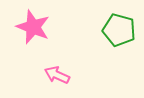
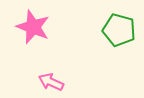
pink arrow: moved 6 px left, 7 px down
